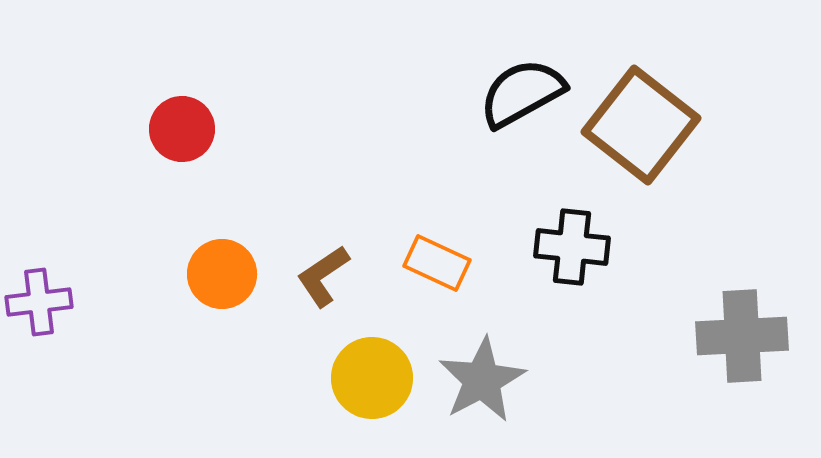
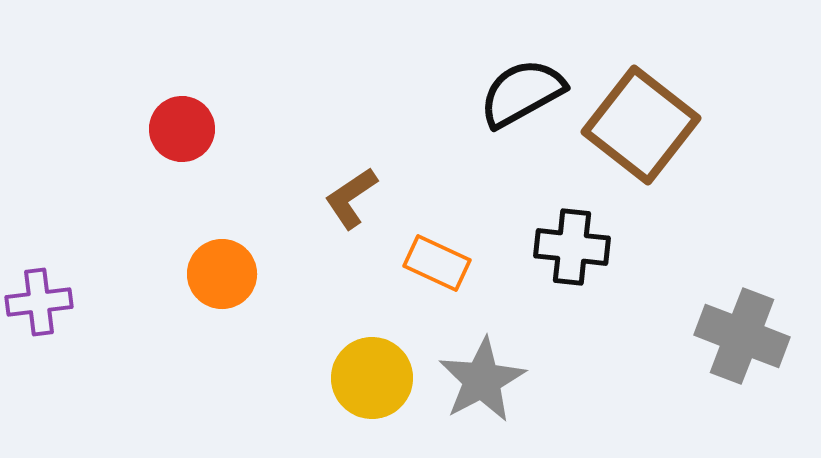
brown L-shape: moved 28 px right, 78 px up
gray cross: rotated 24 degrees clockwise
